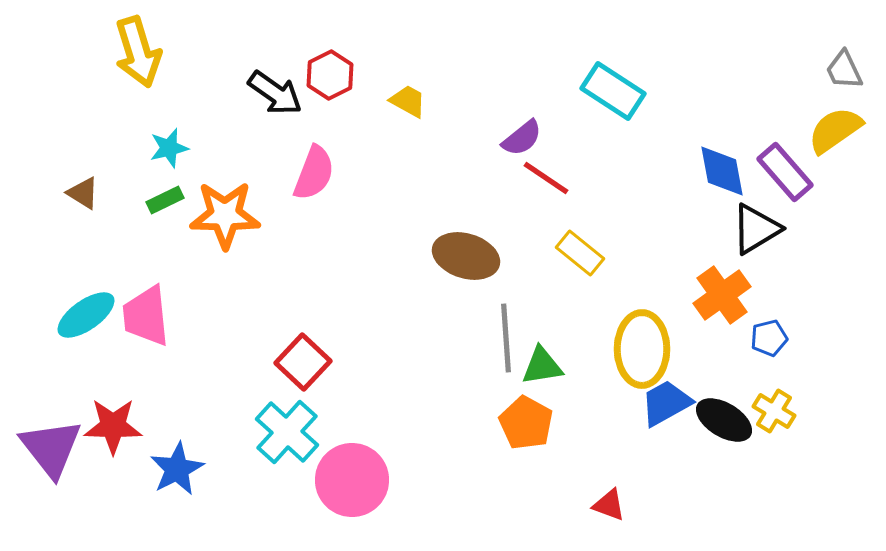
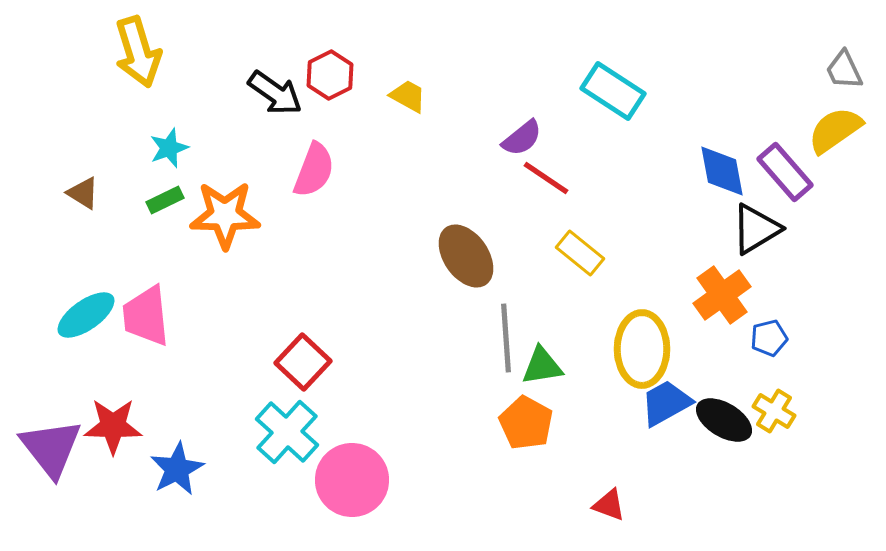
yellow trapezoid: moved 5 px up
cyan star: rotated 6 degrees counterclockwise
pink semicircle: moved 3 px up
brown ellipse: rotated 38 degrees clockwise
